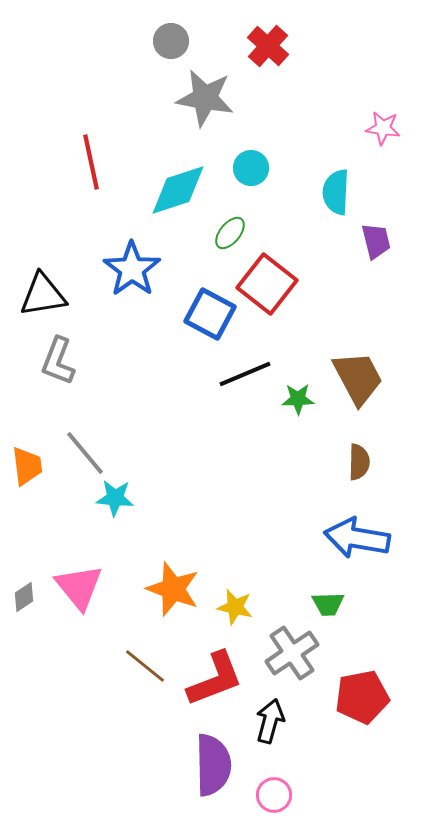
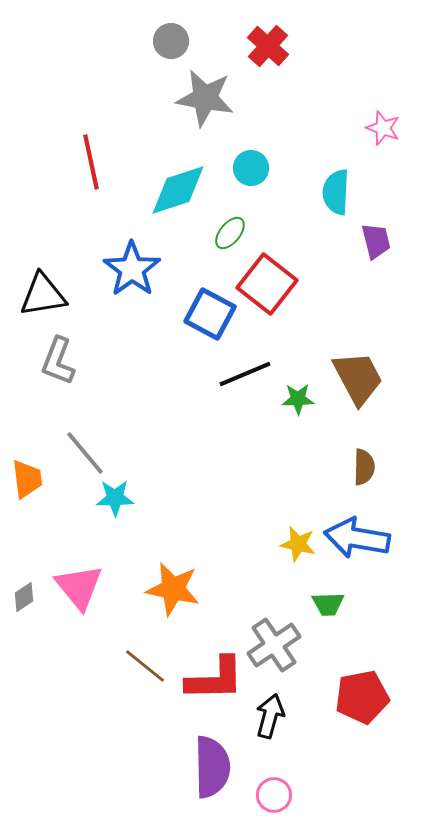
pink star: rotated 12 degrees clockwise
brown semicircle: moved 5 px right, 5 px down
orange trapezoid: moved 13 px down
cyan star: rotated 6 degrees counterclockwise
orange star: rotated 8 degrees counterclockwise
yellow star: moved 63 px right, 63 px up
gray cross: moved 18 px left, 8 px up
red L-shape: rotated 20 degrees clockwise
black arrow: moved 5 px up
purple semicircle: moved 1 px left, 2 px down
